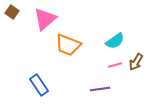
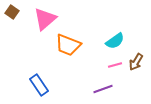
purple line: moved 3 px right; rotated 12 degrees counterclockwise
